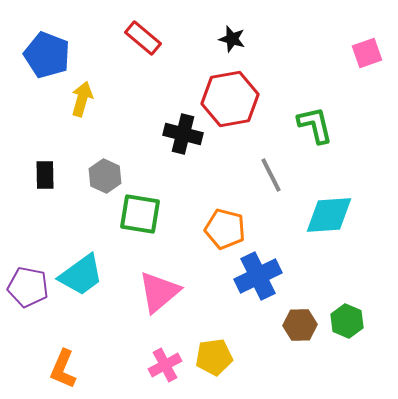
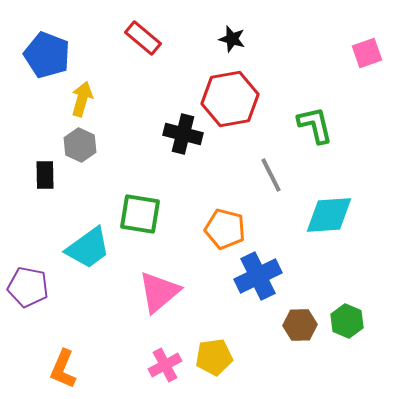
gray hexagon: moved 25 px left, 31 px up
cyan trapezoid: moved 7 px right, 27 px up
